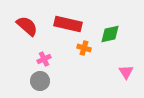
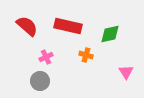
red rectangle: moved 2 px down
orange cross: moved 2 px right, 7 px down
pink cross: moved 2 px right, 2 px up
